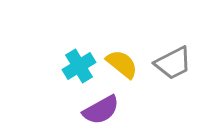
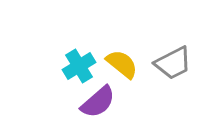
purple semicircle: moved 3 px left, 8 px up; rotated 12 degrees counterclockwise
